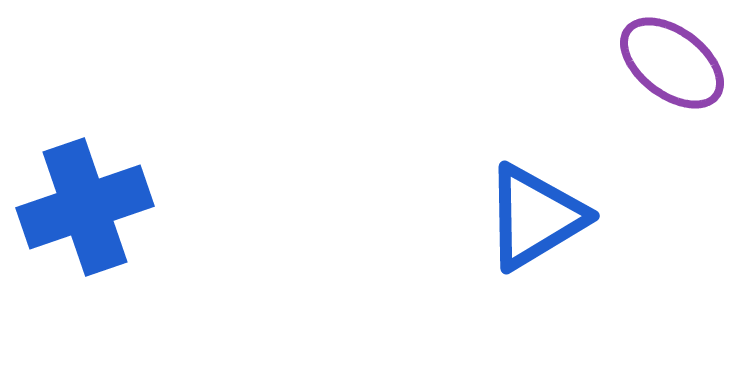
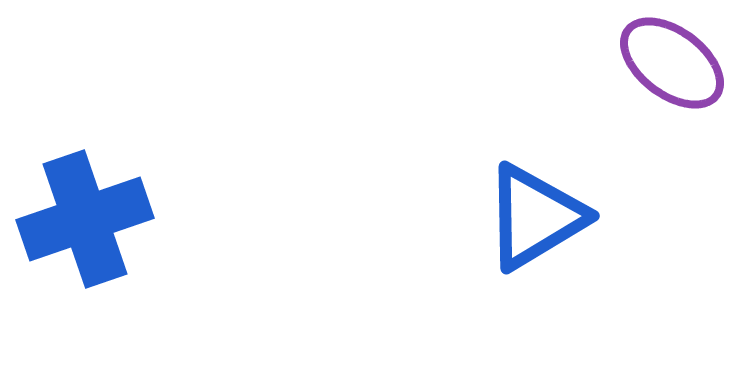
blue cross: moved 12 px down
